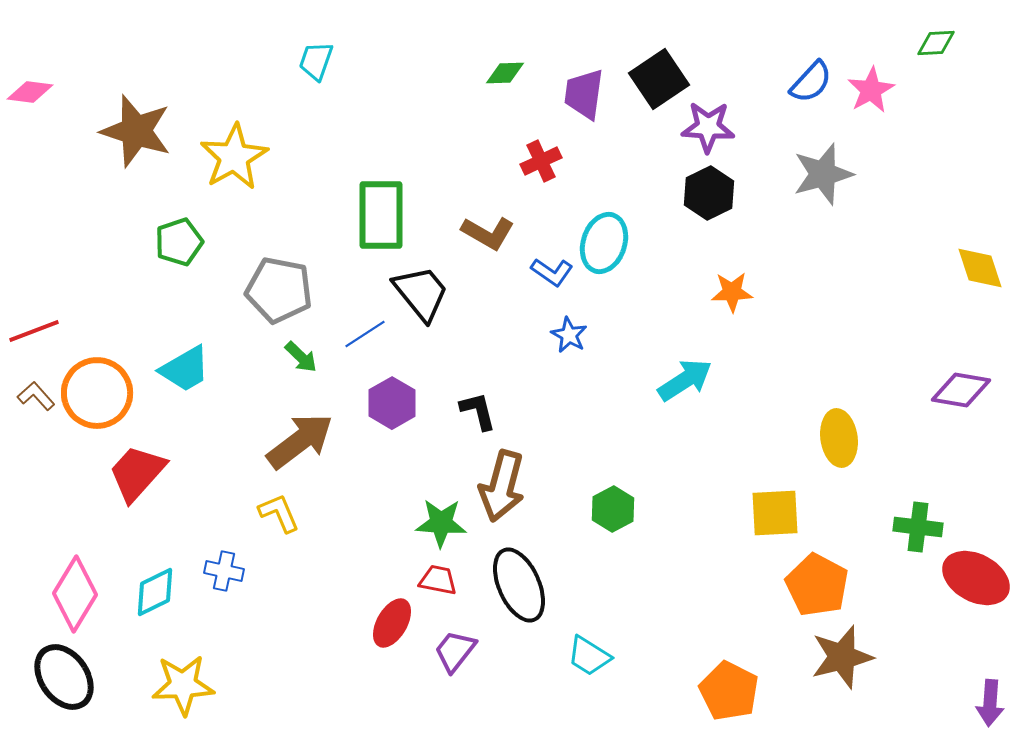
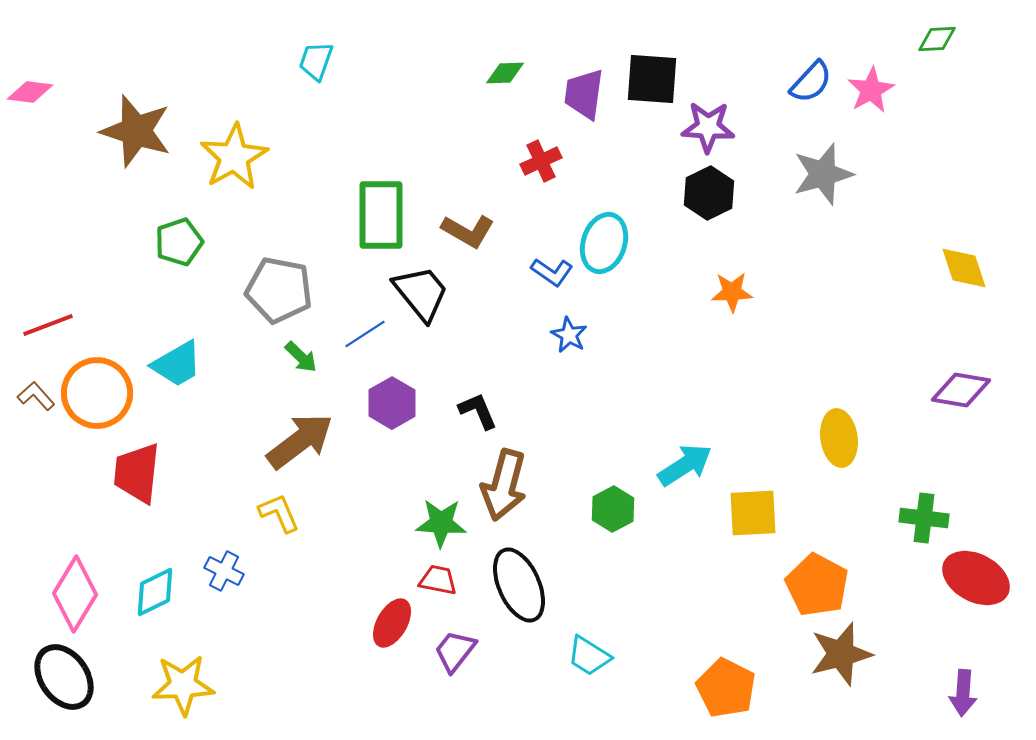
green diamond at (936, 43): moved 1 px right, 4 px up
black square at (659, 79): moved 7 px left; rotated 38 degrees clockwise
brown L-shape at (488, 233): moved 20 px left, 2 px up
yellow diamond at (980, 268): moved 16 px left
red line at (34, 331): moved 14 px right, 6 px up
cyan trapezoid at (185, 369): moved 8 px left, 5 px up
cyan arrow at (685, 380): moved 85 px down
black L-shape at (478, 411): rotated 9 degrees counterclockwise
red trapezoid at (137, 473): rotated 36 degrees counterclockwise
brown arrow at (502, 486): moved 2 px right, 1 px up
yellow square at (775, 513): moved 22 px left
green cross at (918, 527): moved 6 px right, 9 px up
blue cross at (224, 571): rotated 15 degrees clockwise
brown star at (842, 657): moved 1 px left, 3 px up
orange pentagon at (729, 691): moved 3 px left, 3 px up
purple arrow at (990, 703): moved 27 px left, 10 px up
